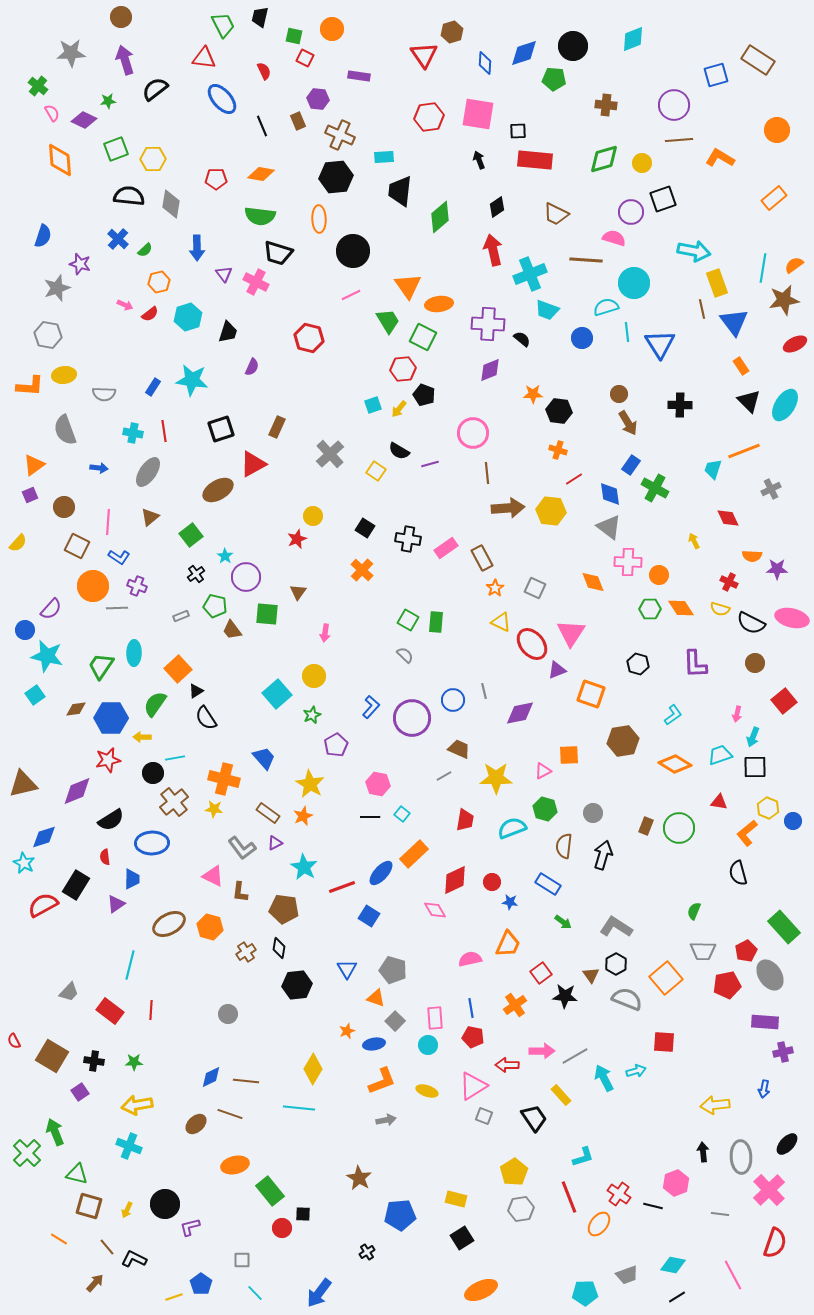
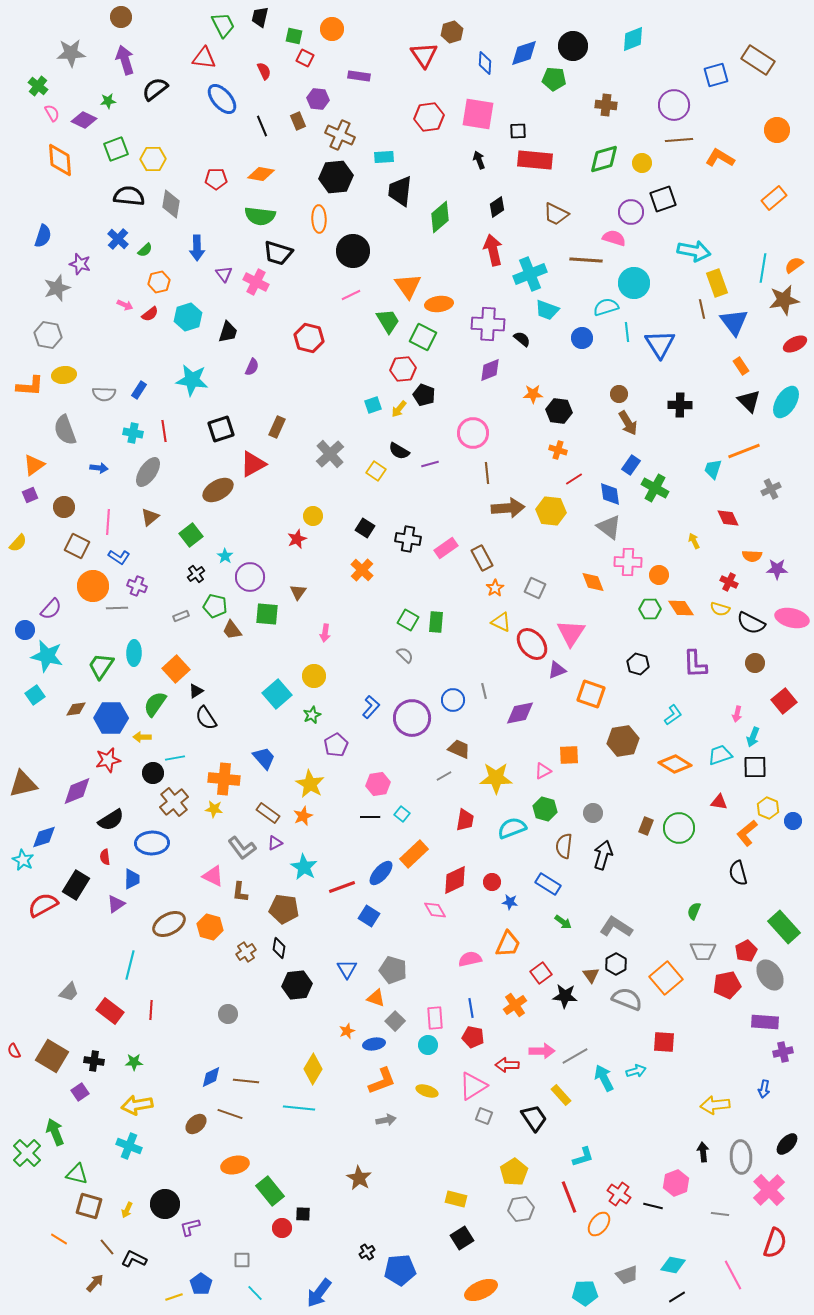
blue rectangle at (153, 387): moved 14 px left, 3 px down
cyan ellipse at (785, 405): moved 1 px right, 3 px up
purple circle at (246, 577): moved 4 px right
orange square at (178, 669): moved 2 px left
orange cross at (224, 779): rotated 8 degrees counterclockwise
pink hexagon at (378, 784): rotated 20 degrees counterclockwise
cyan star at (24, 863): moved 1 px left, 3 px up
red semicircle at (14, 1041): moved 10 px down
blue pentagon at (400, 1215): moved 55 px down
